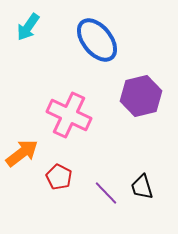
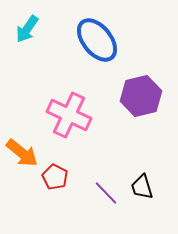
cyan arrow: moved 1 px left, 2 px down
orange arrow: rotated 76 degrees clockwise
red pentagon: moved 4 px left
